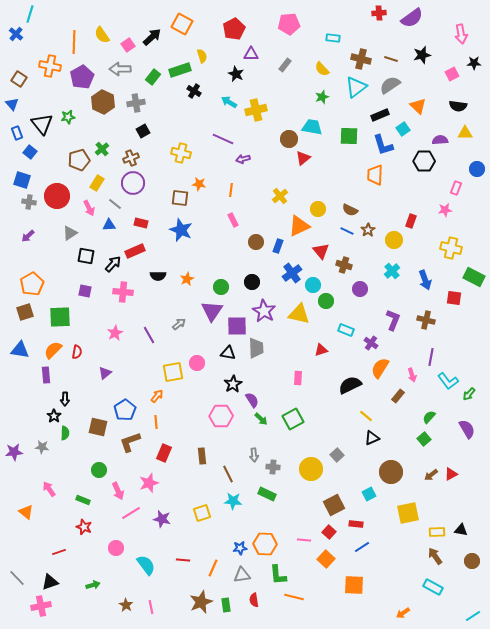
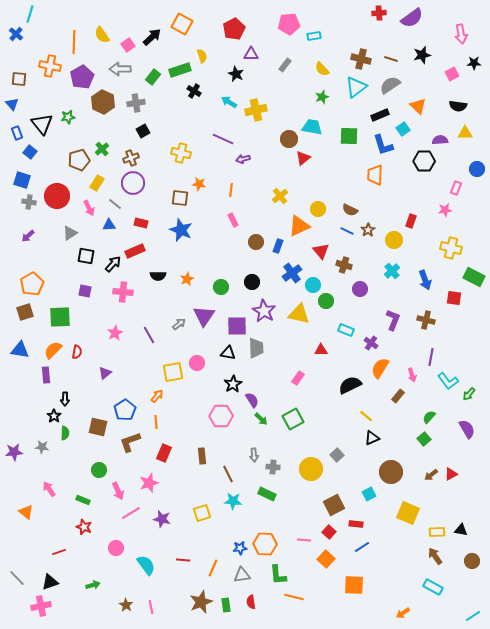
cyan rectangle at (333, 38): moved 19 px left, 2 px up; rotated 16 degrees counterclockwise
brown square at (19, 79): rotated 28 degrees counterclockwise
purple triangle at (212, 311): moved 8 px left, 5 px down
red triangle at (321, 350): rotated 16 degrees clockwise
pink rectangle at (298, 378): rotated 32 degrees clockwise
yellow square at (408, 513): rotated 35 degrees clockwise
red semicircle at (254, 600): moved 3 px left, 2 px down
